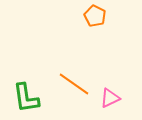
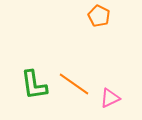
orange pentagon: moved 4 px right
green L-shape: moved 8 px right, 13 px up
